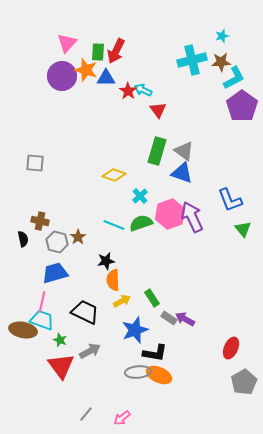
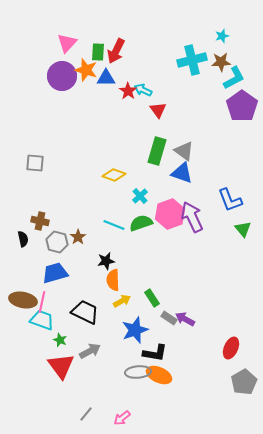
brown ellipse at (23, 330): moved 30 px up
